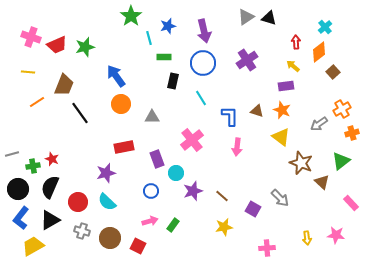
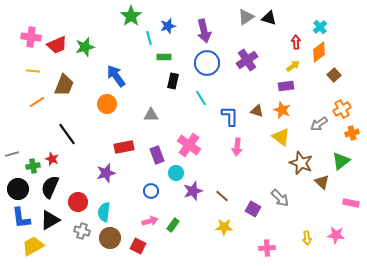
cyan cross at (325, 27): moved 5 px left
pink cross at (31, 37): rotated 12 degrees counterclockwise
blue circle at (203, 63): moved 4 px right
yellow arrow at (293, 66): rotated 104 degrees clockwise
yellow line at (28, 72): moved 5 px right, 1 px up
brown square at (333, 72): moved 1 px right, 3 px down
orange circle at (121, 104): moved 14 px left
black line at (80, 113): moved 13 px left, 21 px down
gray triangle at (152, 117): moved 1 px left, 2 px up
pink cross at (192, 140): moved 3 px left, 5 px down; rotated 15 degrees counterclockwise
purple rectangle at (157, 159): moved 4 px up
cyan semicircle at (107, 202): moved 3 px left, 10 px down; rotated 54 degrees clockwise
pink rectangle at (351, 203): rotated 35 degrees counterclockwise
blue L-shape at (21, 218): rotated 45 degrees counterclockwise
yellow star at (224, 227): rotated 12 degrees clockwise
